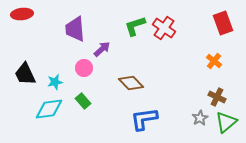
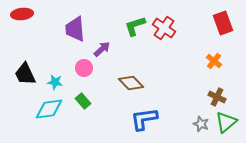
cyan star: rotated 21 degrees clockwise
gray star: moved 1 px right, 6 px down; rotated 21 degrees counterclockwise
